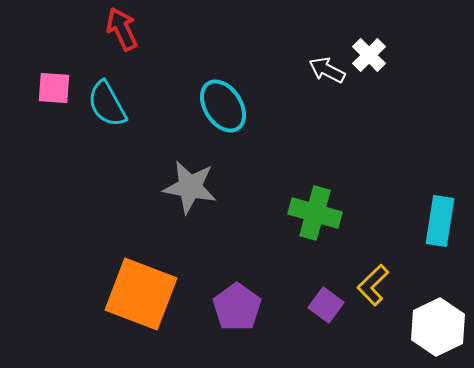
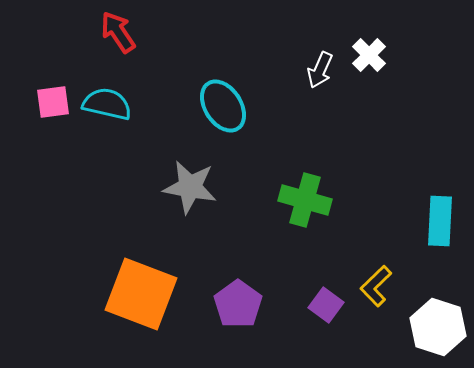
red arrow: moved 4 px left, 3 px down; rotated 9 degrees counterclockwise
white arrow: moved 7 px left; rotated 93 degrees counterclockwise
pink square: moved 1 px left, 14 px down; rotated 12 degrees counterclockwise
cyan semicircle: rotated 132 degrees clockwise
green cross: moved 10 px left, 13 px up
cyan rectangle: rotated 6 degrees counterclockwise
yellow L-shape: moved 3 px right, 1 px down
purple pentagon: moved 1 px right, 3 px up
white hexagon: rotated 16 degrees counterclockwise
